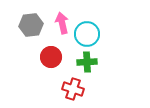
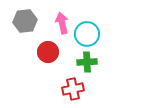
gray hexagon: moved 6 px left, 4 px up
red circle: moved 3 px left, 5 px up
red cross: rotated 30 degrees counterclockwise
